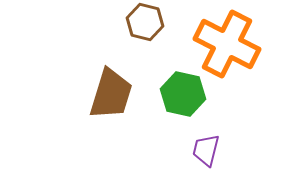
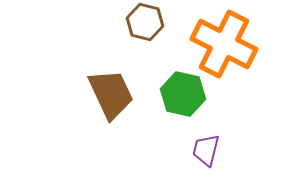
orange cross: moved 3 px left
brown trapezoid: rotated 42 degrees counterclockwise
